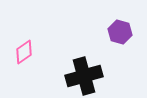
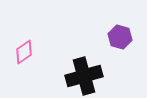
purple hexagon: moved 5 px down
